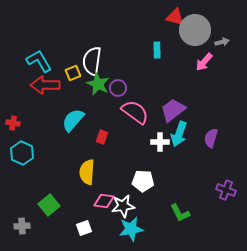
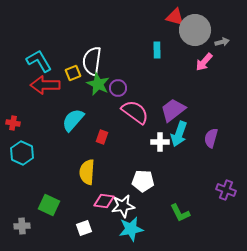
green square: rotated 25 degrees counterclockwise
